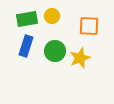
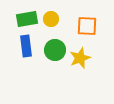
yellow circle: moved 1 px left, 3 px down
orange square: moved 2 px left
blue rectangle: rotated 25 degrees counterclockwise
green circle: moved 1 px up
